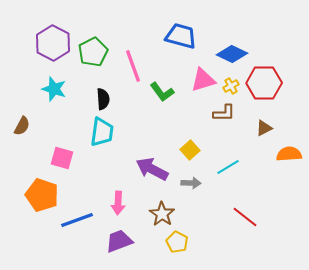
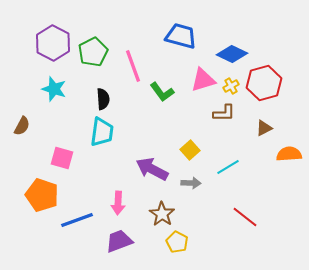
red hexagon: rotated 16 degrees counterclockwise
